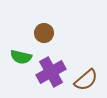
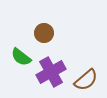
green semicircle: rotated 25 degrees clockwise
